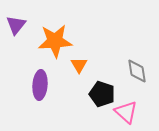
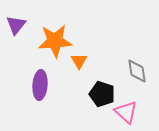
orange triangle: moved 4 px up
